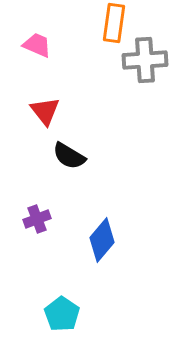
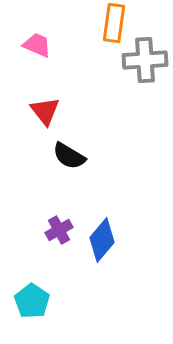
purple cross: moved 22 px right, 11 px down; rotated 8 degrees counterclockwise
cyan pentagon: moved 30 px left, 13 px up
